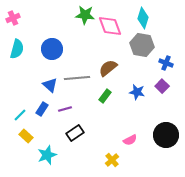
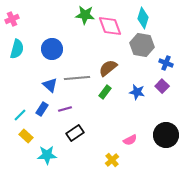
pink cross: moved 1 px left, 1 px down
green rectangle: moved 4 px up
cyan star: rotated 18 degrees clockwise
